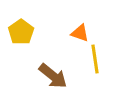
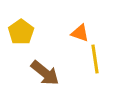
brown arrow: moved 8 px left, 3 px up
